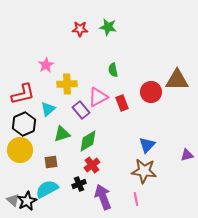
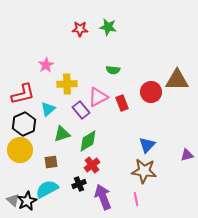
green semicircle: rotated 72 degrees counterclockwise
